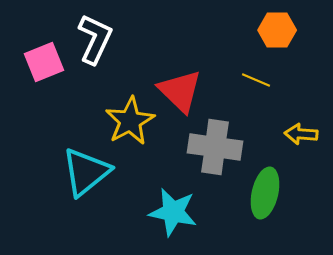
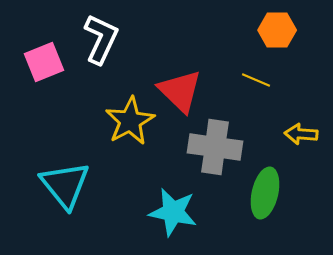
white L-shape: moved 6 px right
cyan triangle: moved 21 px left, 13 px down; rotated 30 degrees counterclockwise
